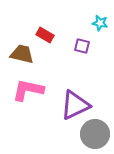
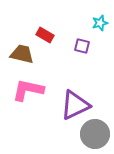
cyan star: rotated 28 degrees counterclockwise
